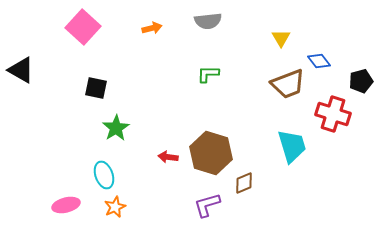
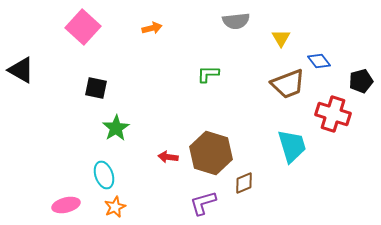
gray semicircle: moved 28 px right
purple L-shape: moved 4 px left, 2 px up
